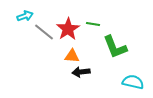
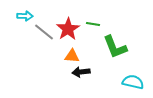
cyan arrow: rotated 21 degrees clockwise
